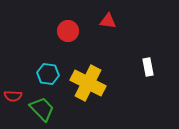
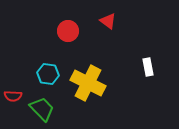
red triangle: rotated 30 degrees clockwise
